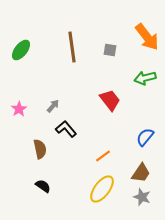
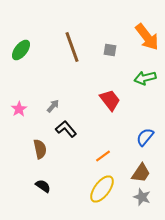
brown line: rotated 12 degrees counterclockwise
